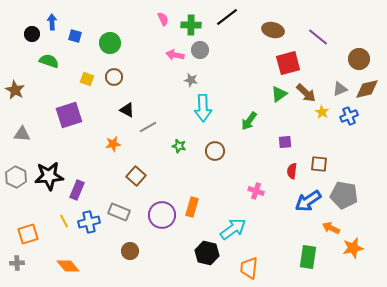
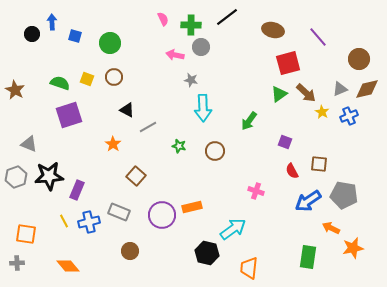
purple line at (318, 37): rotated 10 degrees clockwise
gray circle at (200, 50): moved 1 px right, 3 px up
green semicircle at (49, 61): moved 11 px right, 22 px down
gray triangle at (22, 134): moved 7 px right, 10 px down; rotated 18 degrees clockwise
purple square at (285, 142): rotated 24 degrees clockwise
orange star at (113, 144): rotated 28 degrees counterclockwise
red semicircle at (292, 171): rotated 35 degrees counterclockwise
gray hexagon at (16, 177): rotated 15 degrees clockwise
orange rectangle at (192, 207): rotated 60 degrees clockwise
orange square at (28, 234): moved 2 px left; rotated 25 degrees clockwise
